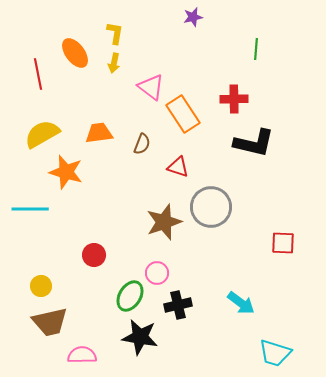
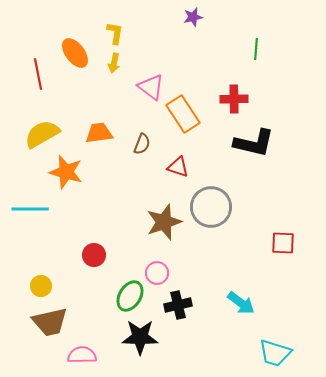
black star: rotated 9 degrees counterclockwise
